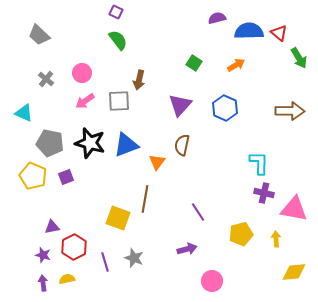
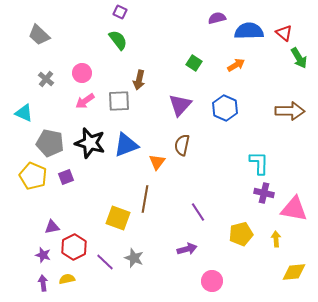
purple square at (116, 12): moved 4 px right
red triangle at (279, 33): moved 5 px right
purple line at (105, 262): rotated 30 degrees counterclockwise
